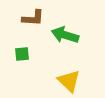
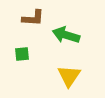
green arrow: moved 1 px right
yellow triangle: moved 5 px up; rotated 20 degrees clockwise
